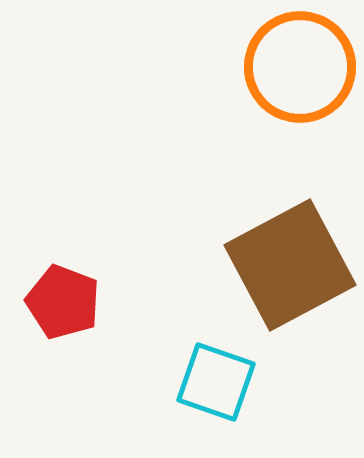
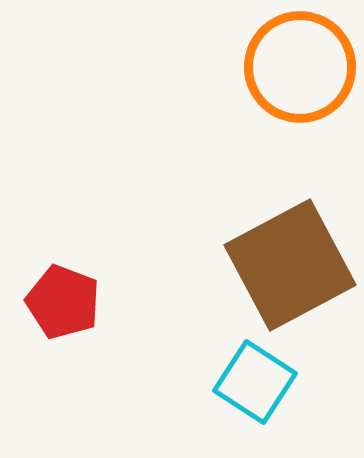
cyan square: moved 39 px right; rotated 14 degrees clockwise
